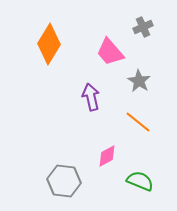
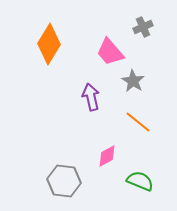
gray star: moved 6 px left
